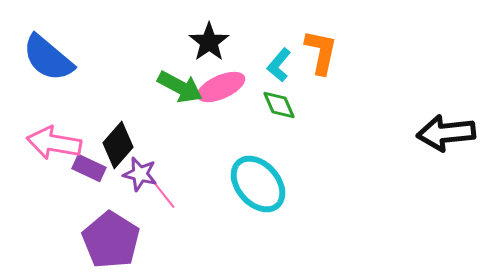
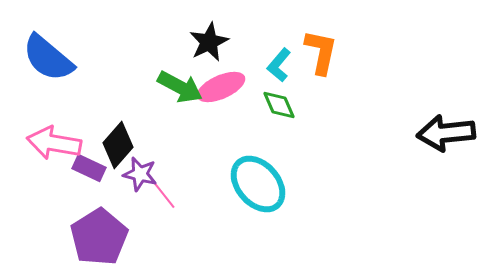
black star: rotated 9 degrees clockwise
purple pentagon: moved 12 px left, 3 px up; rotated 8 degrees clockwise
